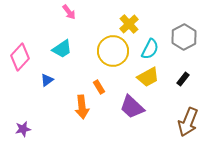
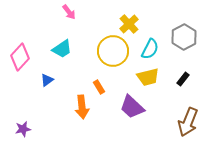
yellow trapezoid: rotated 15 degrees clockwise
